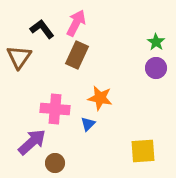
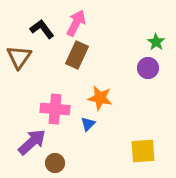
purple circle: moved 8 px left
